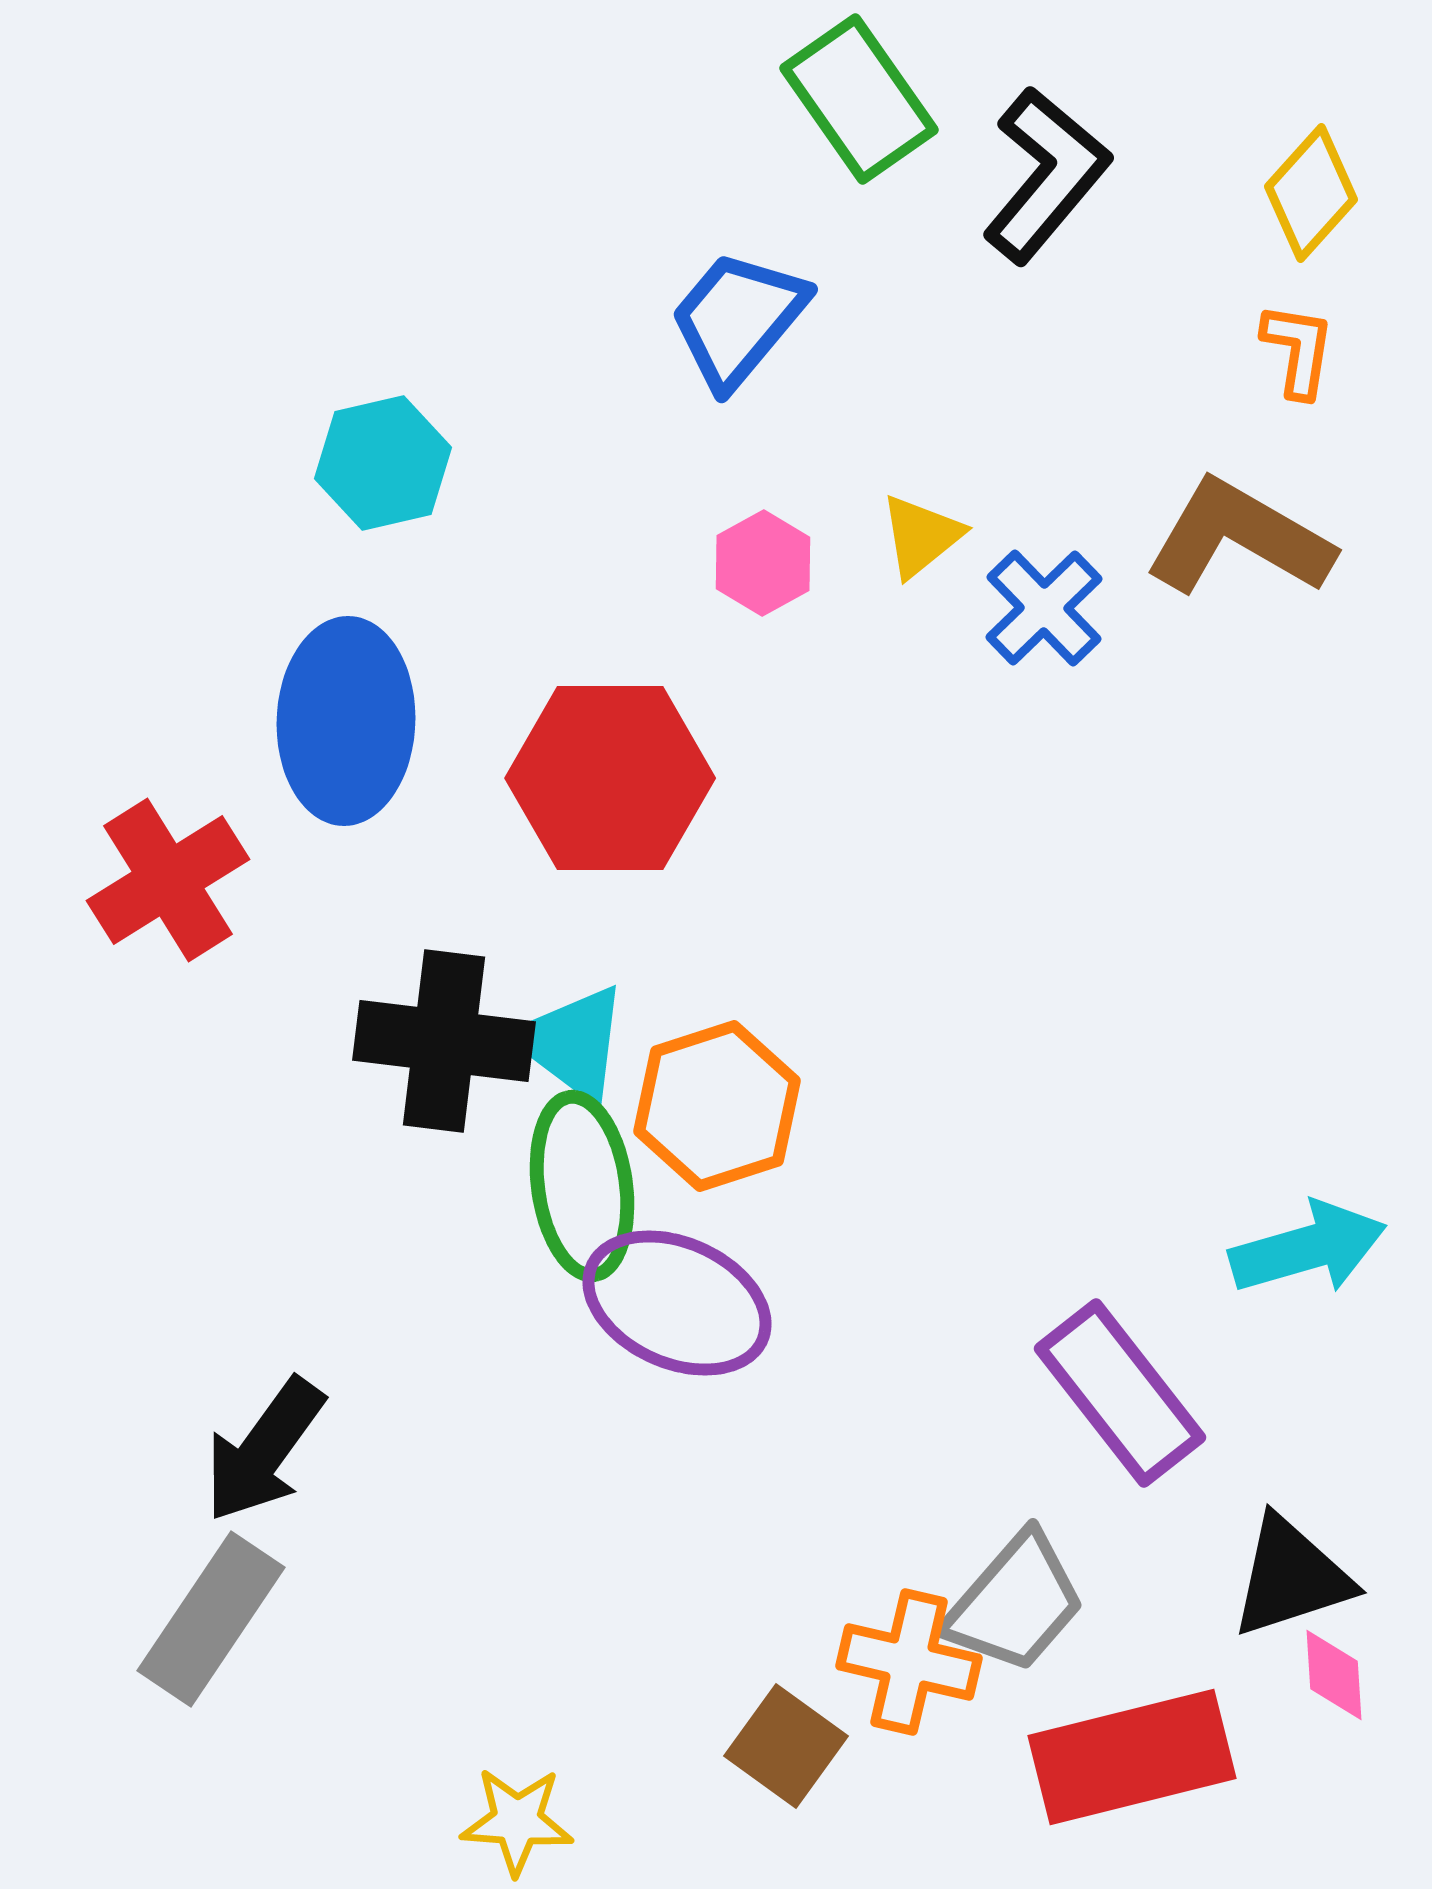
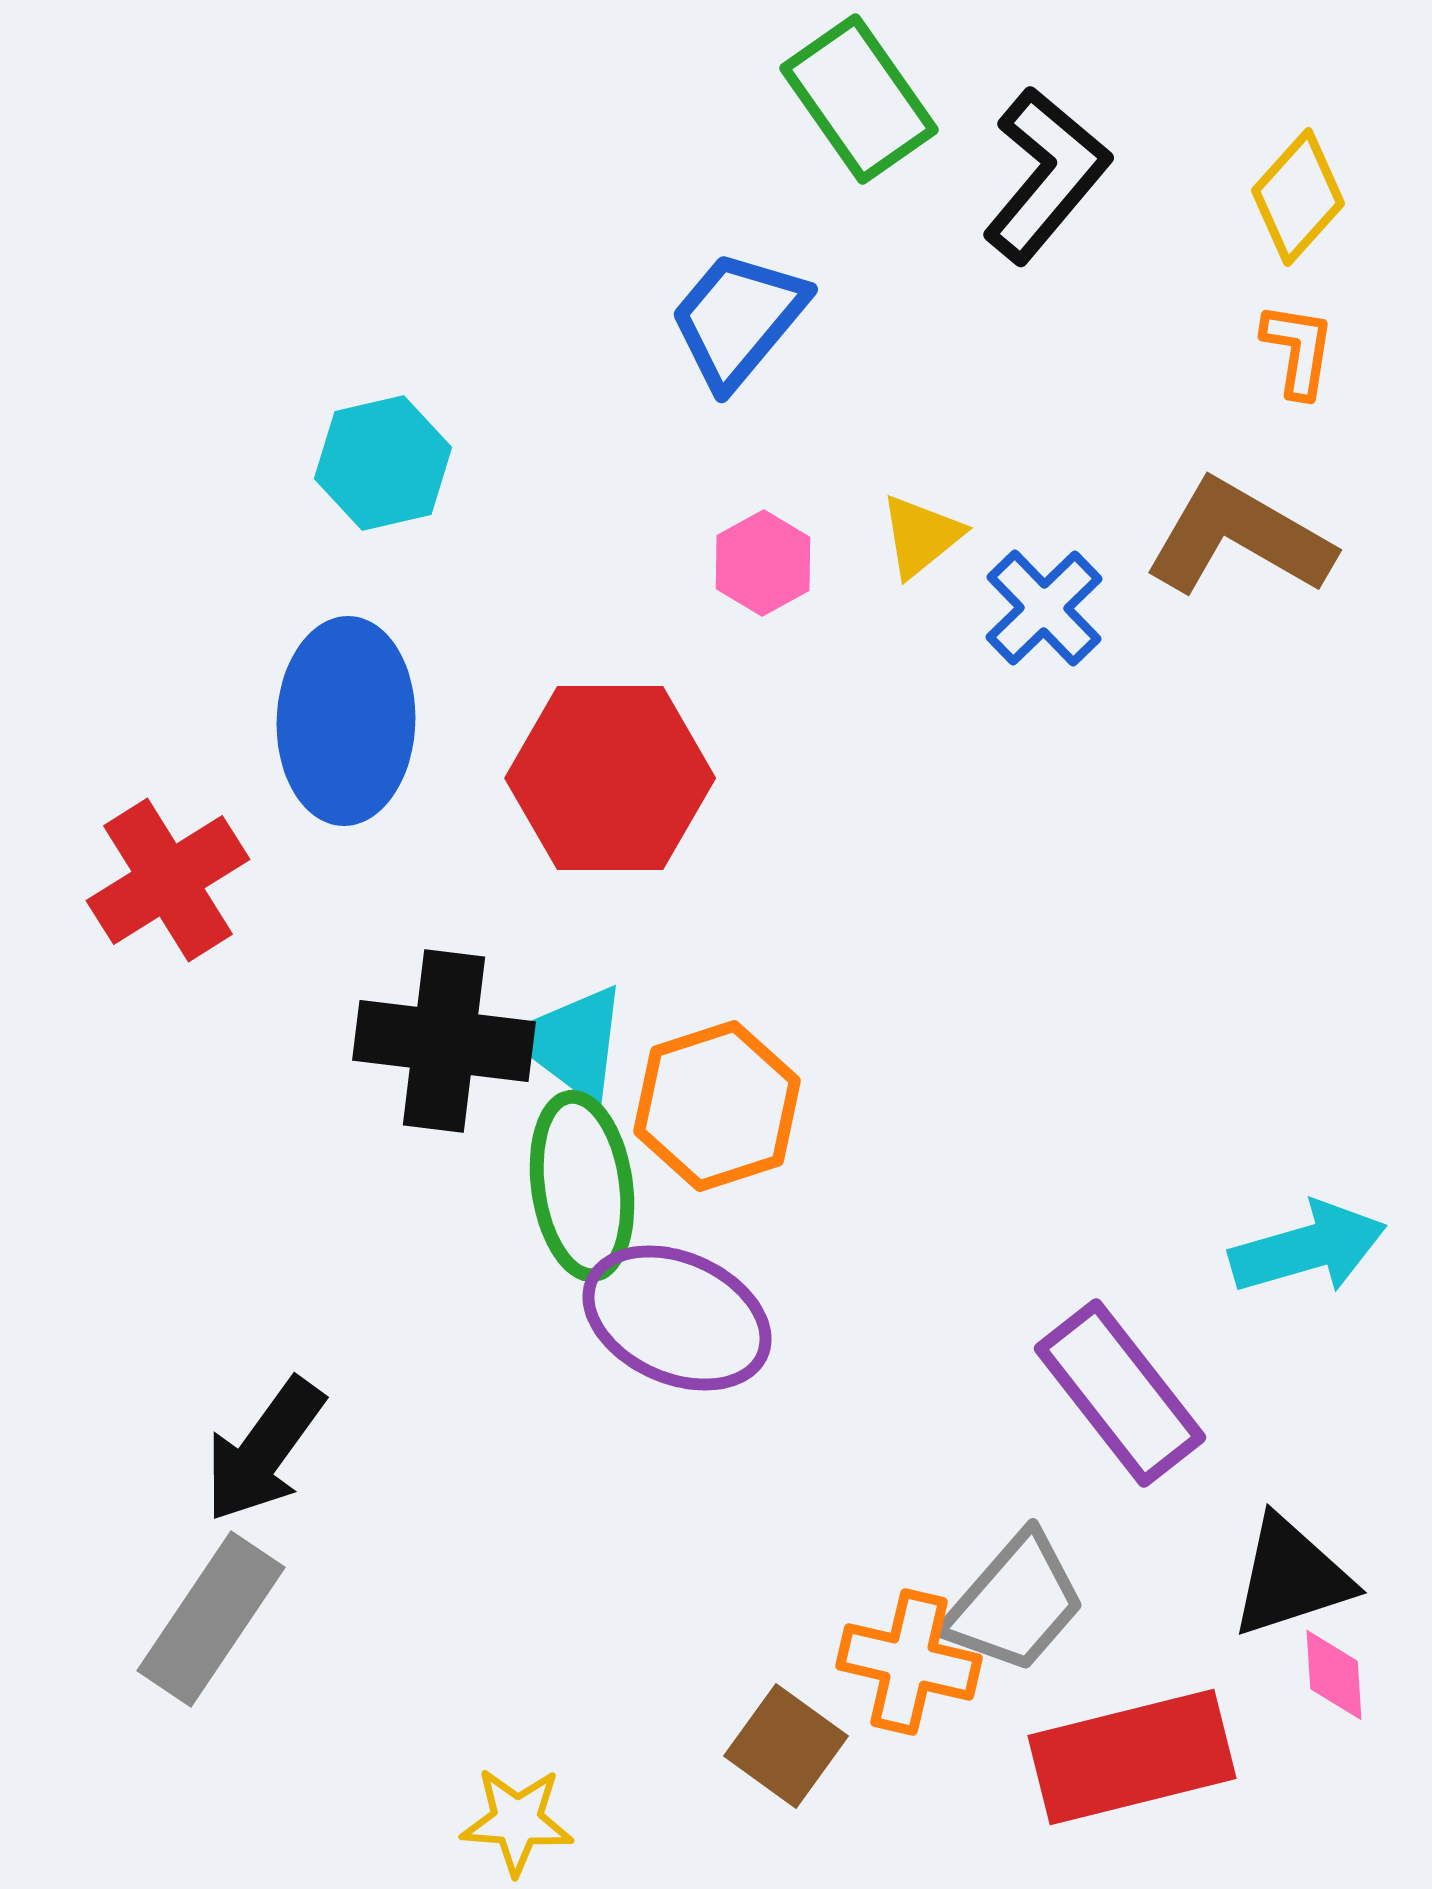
yellow diamond: moved 13 px left, 4 px down
purple ellipse: moved 15 px down
